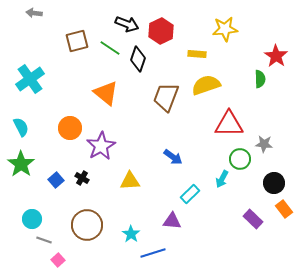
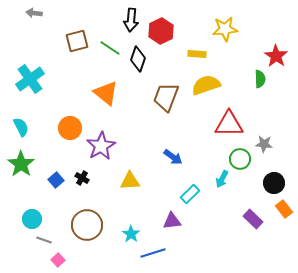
black arrow: moved 4 px right, 4 px up; rotated 75 degrees clockwise
purple triangle: rotated 12 degrees counterclockwise
